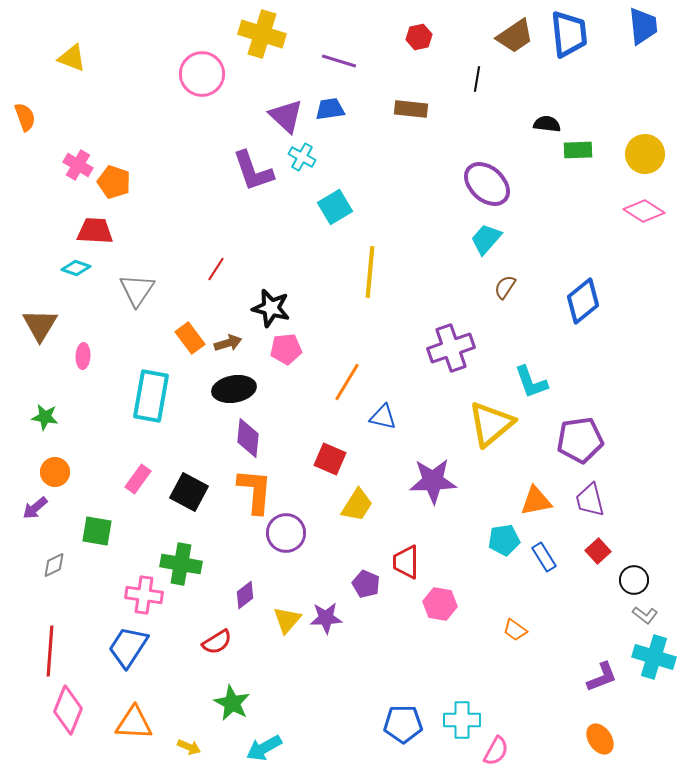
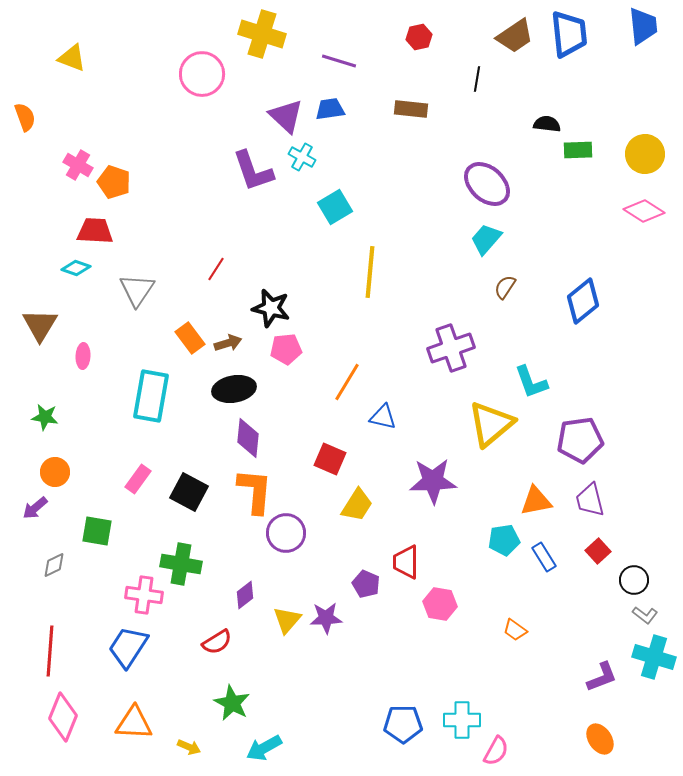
pink diamond at (68, 710): moved 5 px left, 7 px down
